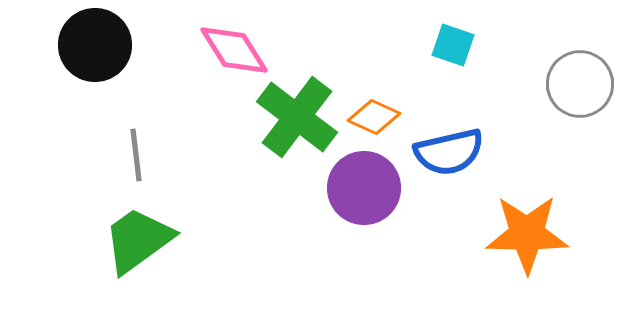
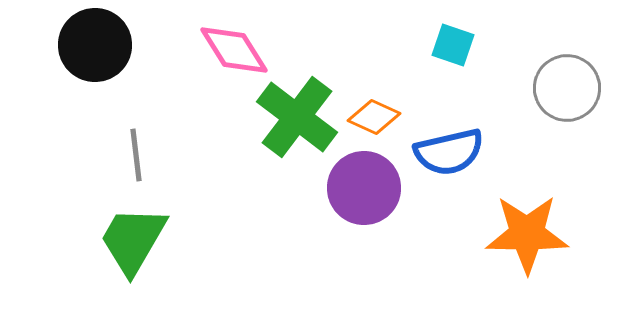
gray circle: moved 13 px left, 4 px down
green trapezoid: moved 5 px left; rotated 24 degrees counterclockwise
